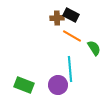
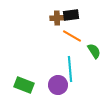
black rectangle: rotated 35 degrees counterclockwise
green semicircle: moved 3 px down
